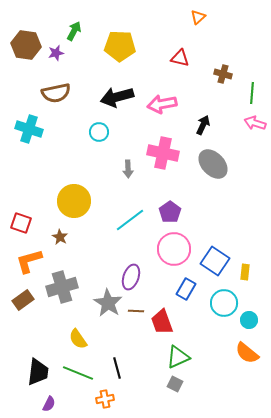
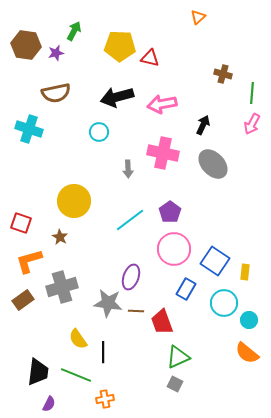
red triangle at (180, 58): moved 30 px left
pink arrow at (255, 123): moved 3 px left, 1 px down; rotated 80 degrees counterclockwise
gray star at (108, 303): rotated 24 degrees counterclockwise
black line at (117, 368): moved 14 px left, 16 px up; rotated 15 degrees clockwise
green line at (78, 373): moved 2 px left, 2 px down
